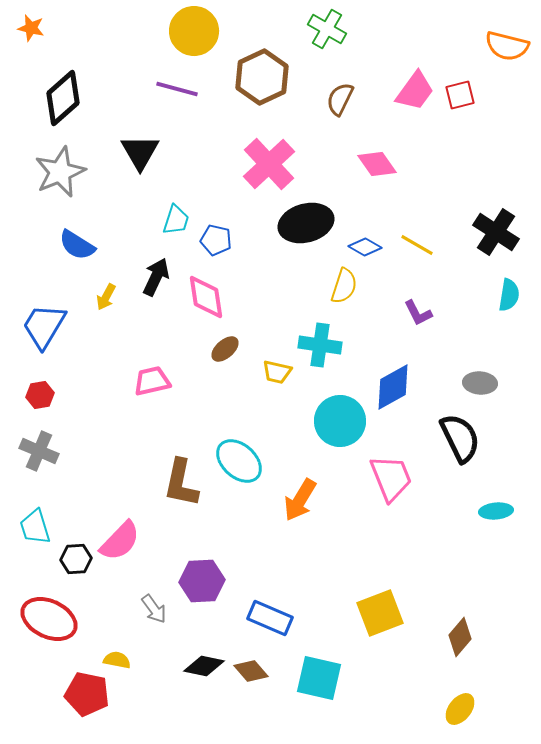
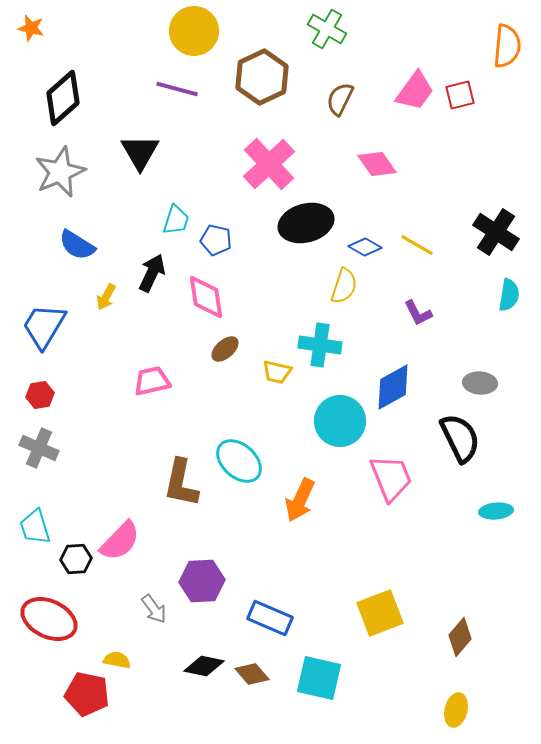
orange semicircle at (507, 46): rotated 99 degrees counterclockwise
black arrow at (156, 277): moved 4 px left, 4 px up
gray cross at (39, 451): moved 3 px up
orange arrow at (300, 500): rotated 6 degrees counterclockwise
brown diamond at (251, 671): moved 1 px right, 3 px down
yellow ellipse at (460, 709): moved 4 px left, 1 px down; rotated 24 degrees counterclockwise
